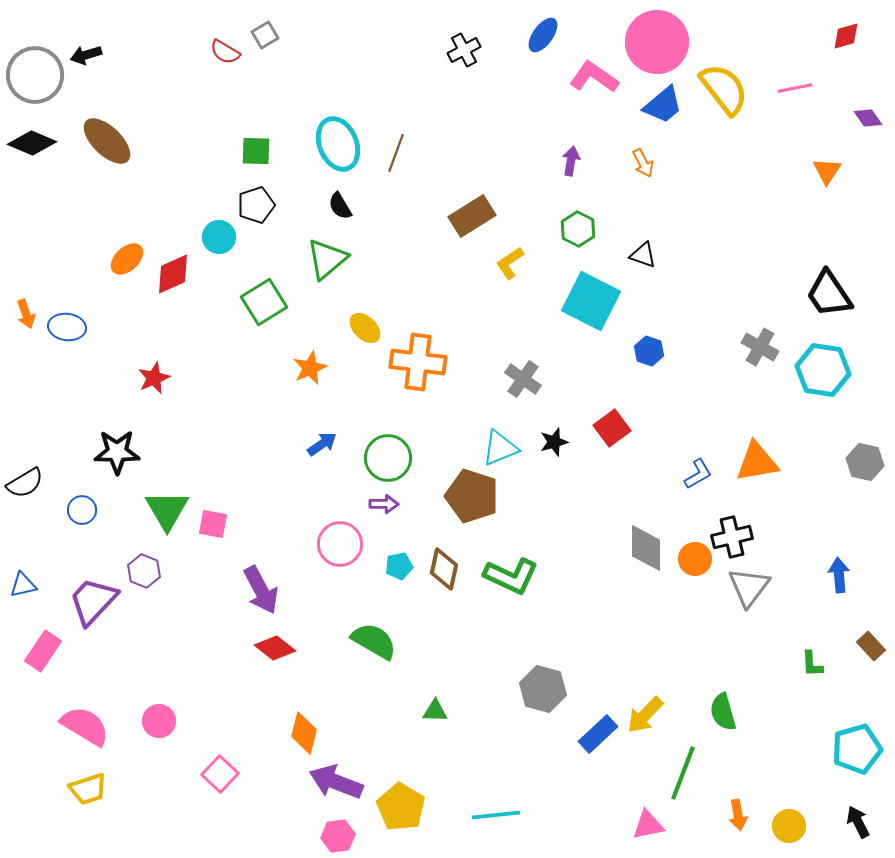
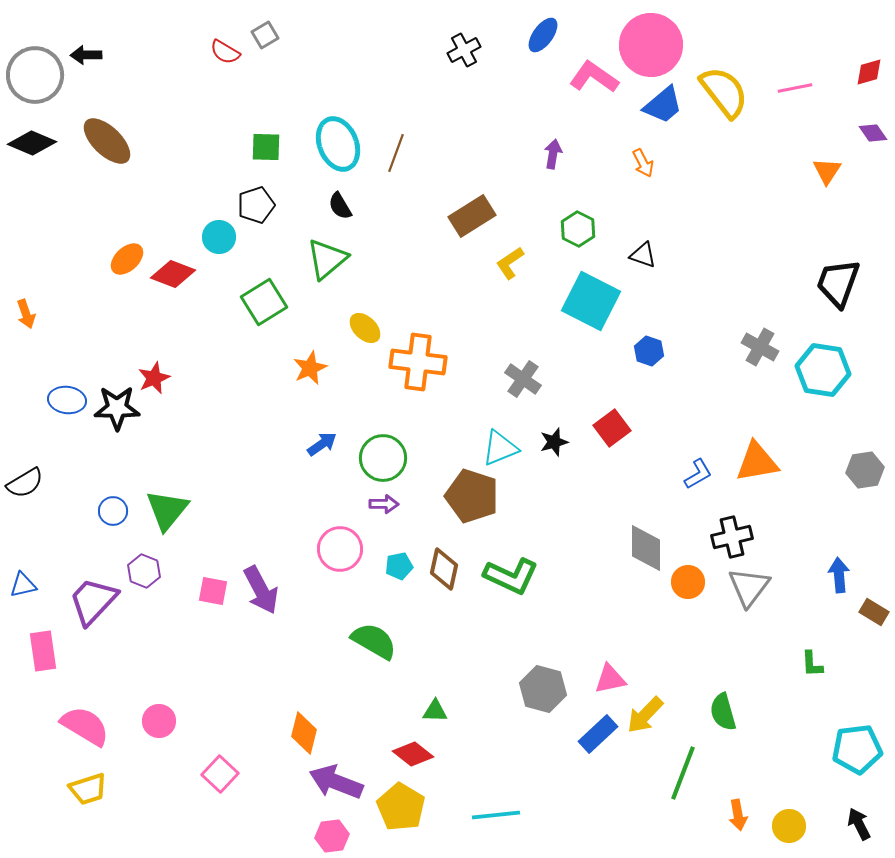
red diamond at (846, 36): moved 23 px right, 36 px down
pink circle at (657, 42): moved 6 px left, 3 px down
black arrow at (86, 55): rotated 16 degrees clockwise
yellow semicircle at (724, 89): moved 3 px down
purple diamond at (868, 118): moved 5 px right, 15 px down
green square at (256, 151): moved 10 px right, 4 px up
purple arrow at (571, 161): moved 18 px left, 7 px up
red diamond at (173, 274): rotated 45 degrees clockwise
black trapezoid at (829, 294): moved 9 px right, 11 px up; rotated 54 degrees clockwise
blue ellipse at (67, 327): moved 73 px down
black star at (117, 452): moved 44 px up
green circle at (388, 458): moved 5 px left
gray hexagon at (865, 462): moved 8 px down; rotated 21 degrees counterclockwise
blue circle at (82, 510): moved 31 px right, 1 px down
green triangle at (167, 510): rotated 9 degrees clockwise
pink square at (213, 524): moved 67 px down
pink circle at (340, 544): moved 5 px down
orange circle at (695, 559): moved 7 px left, 23 px down
brown rectangle at (871, 646): moved 3 px right, 34 px up; rotated 16 degrees counterclockwise
red diamond at (275, 648): moved 138 px right, 106 px down
pink rectangle at (43, 651): rotated 42 degrees counterclockwise
cyan pentagon at (857, 749): rotated 9 degrees clockwise
black arrow at (858, 822): moved 1 px right, 2 px down
pink triangle at (648, 825): moved 38 px left, 146 px up
pink hexagon at (338, 836): moved 6 px left
